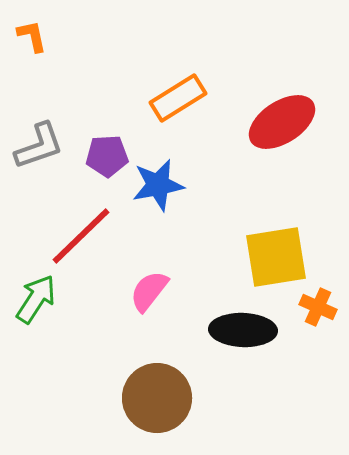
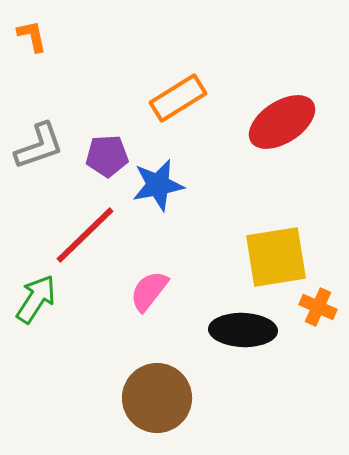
red line: moved 4 px right, 1 px up
